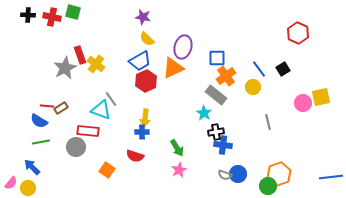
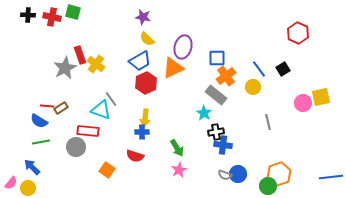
red hexagon at (146, 81): moved 2 px down
